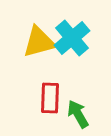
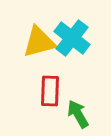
cyan cross: rotated 12 degrees counterclockwise
red rectangle: moved 7 px up
